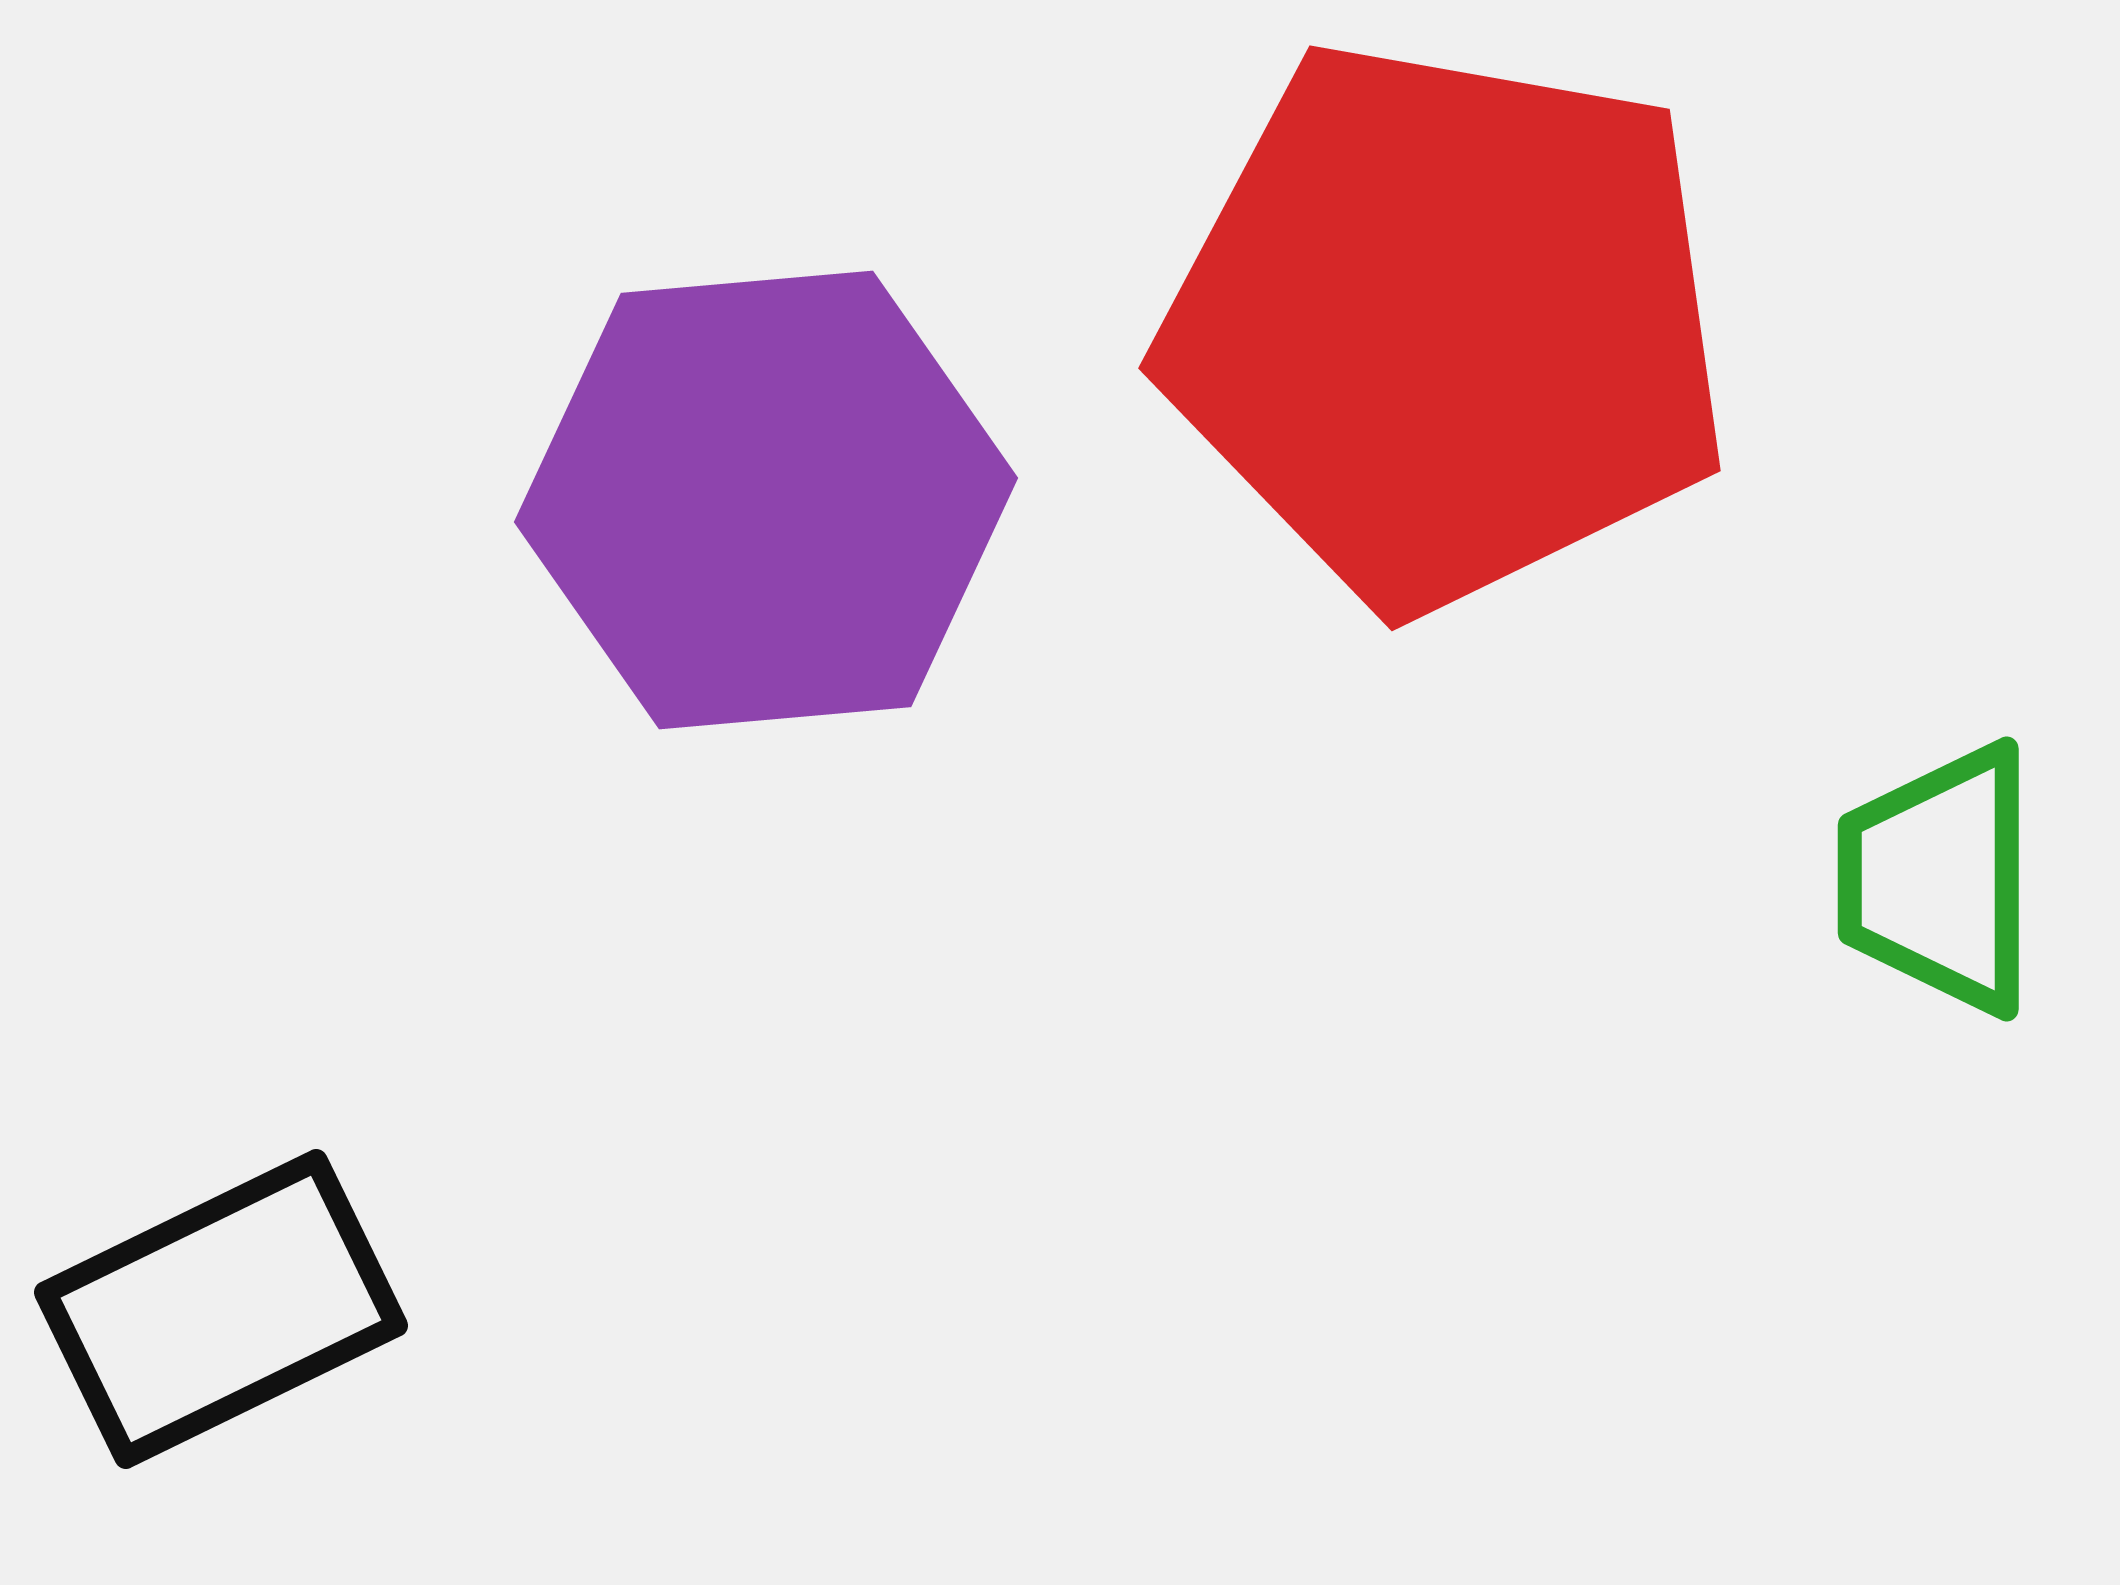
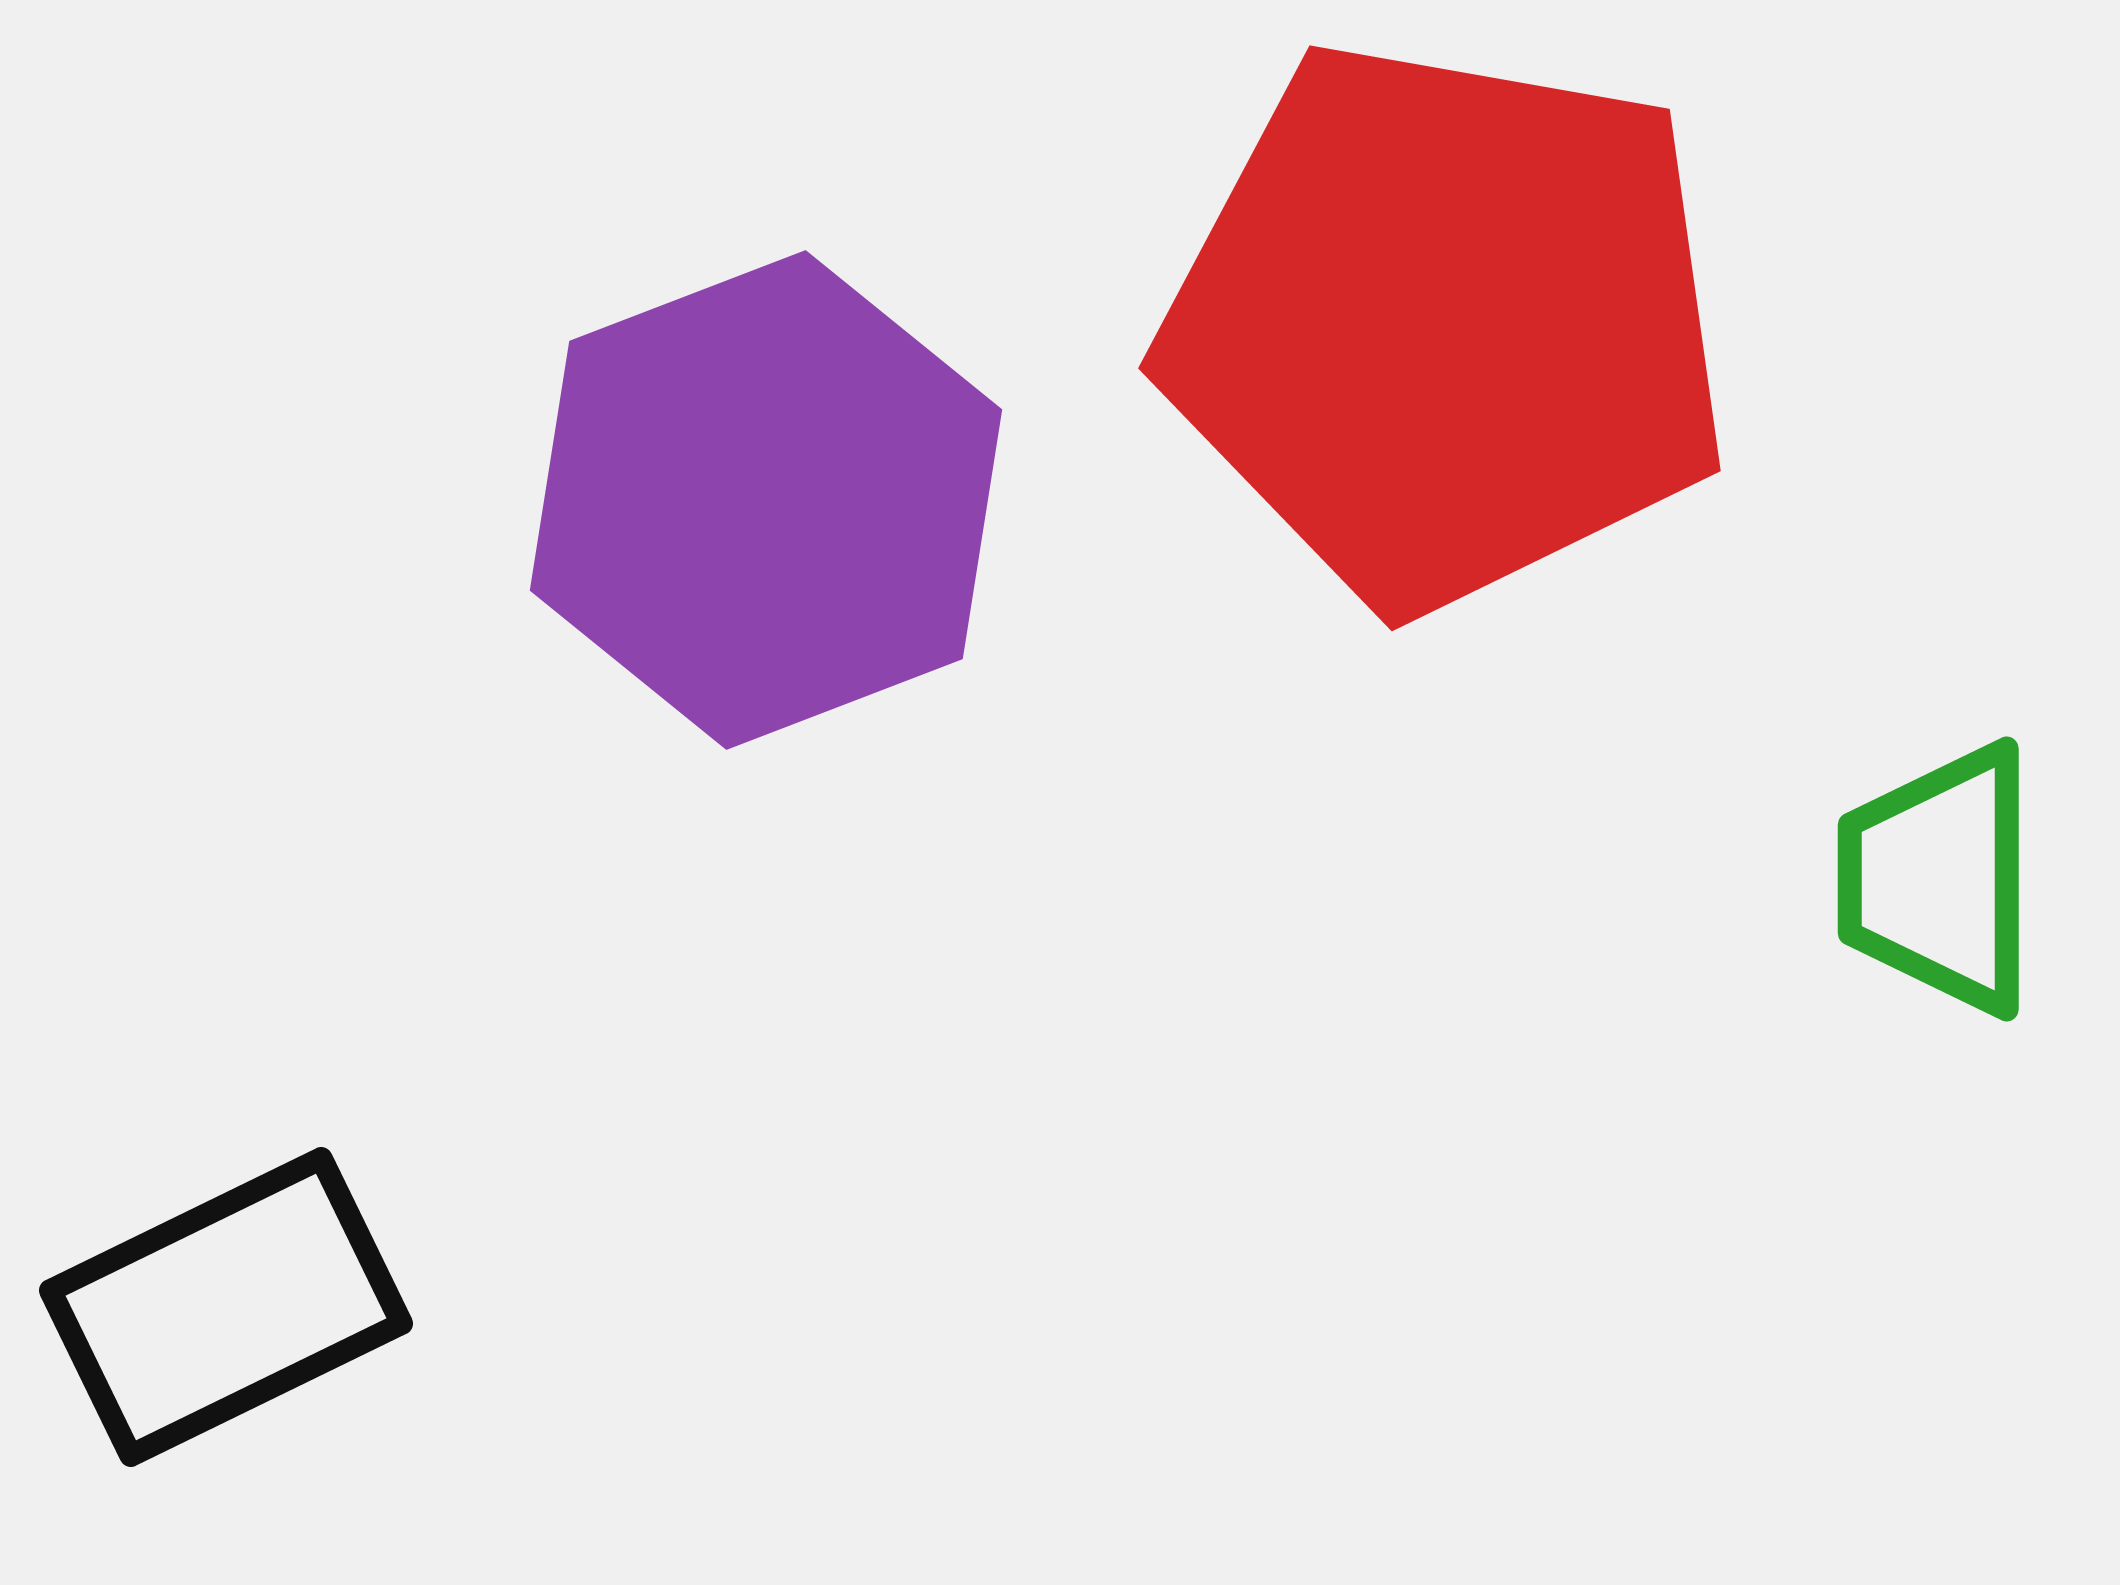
purple hexagon: rotated 16 degrees counterclockwise
black rectangle: moved 5 px right, 2 px up
